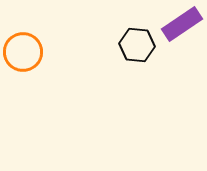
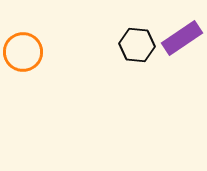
purple rectangle: moved 14 px down
